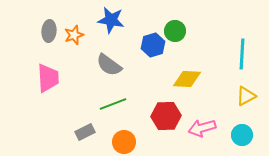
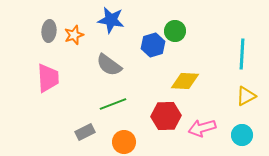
yellow diamond: moved 2 px left, 2 px down
